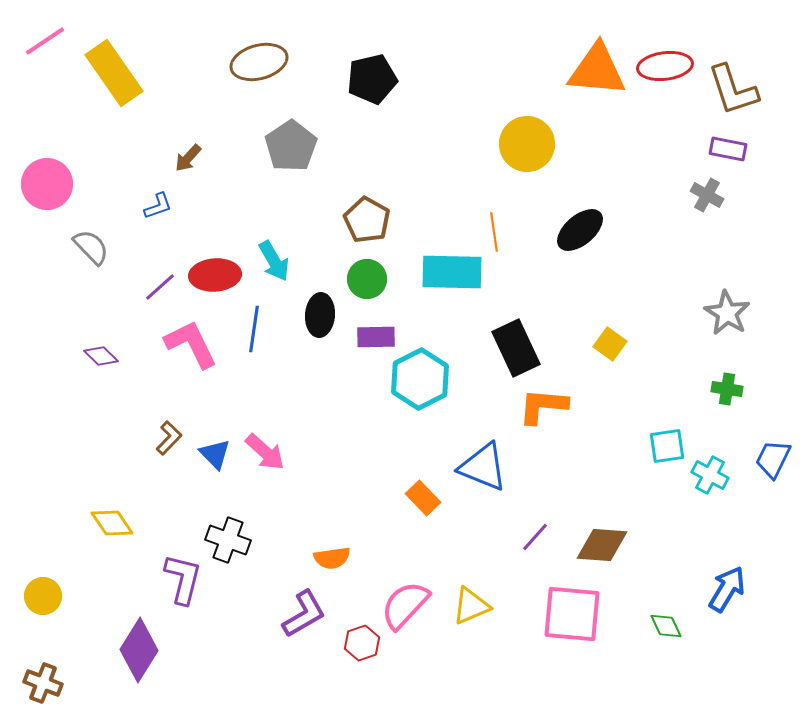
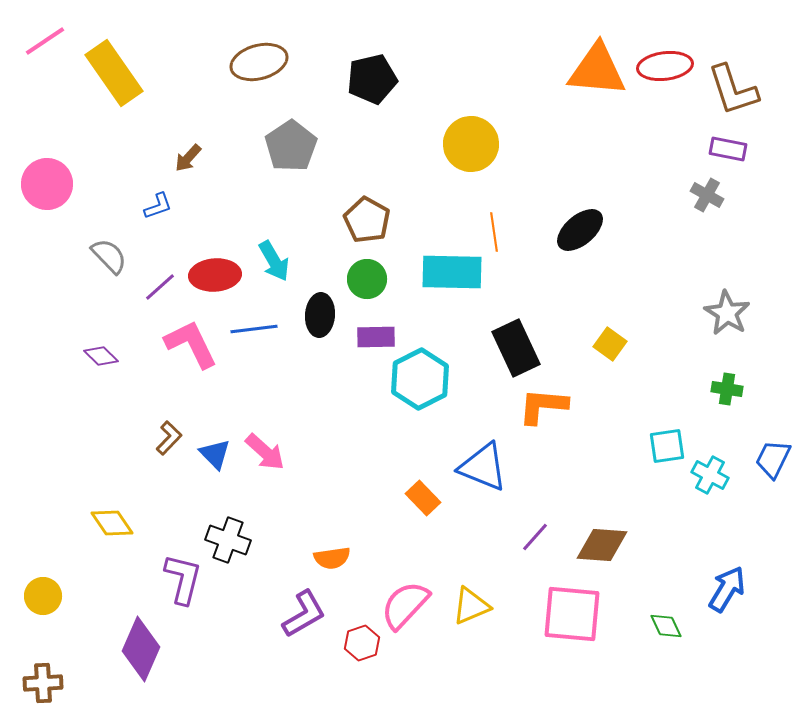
yellow circle at (527, 144): moved 56 px left
gray semicircle at (91, 247): moved 18 px right, 9 px down
blue line at (254, 329): rotated 75 degrees clockwise
purple diamond at (139, 650): moved 2 px right, 1 px up; rotated 8 degrees counterclockwise
brown cross at (43, 683): rotated 24 degrees counterclockwise
